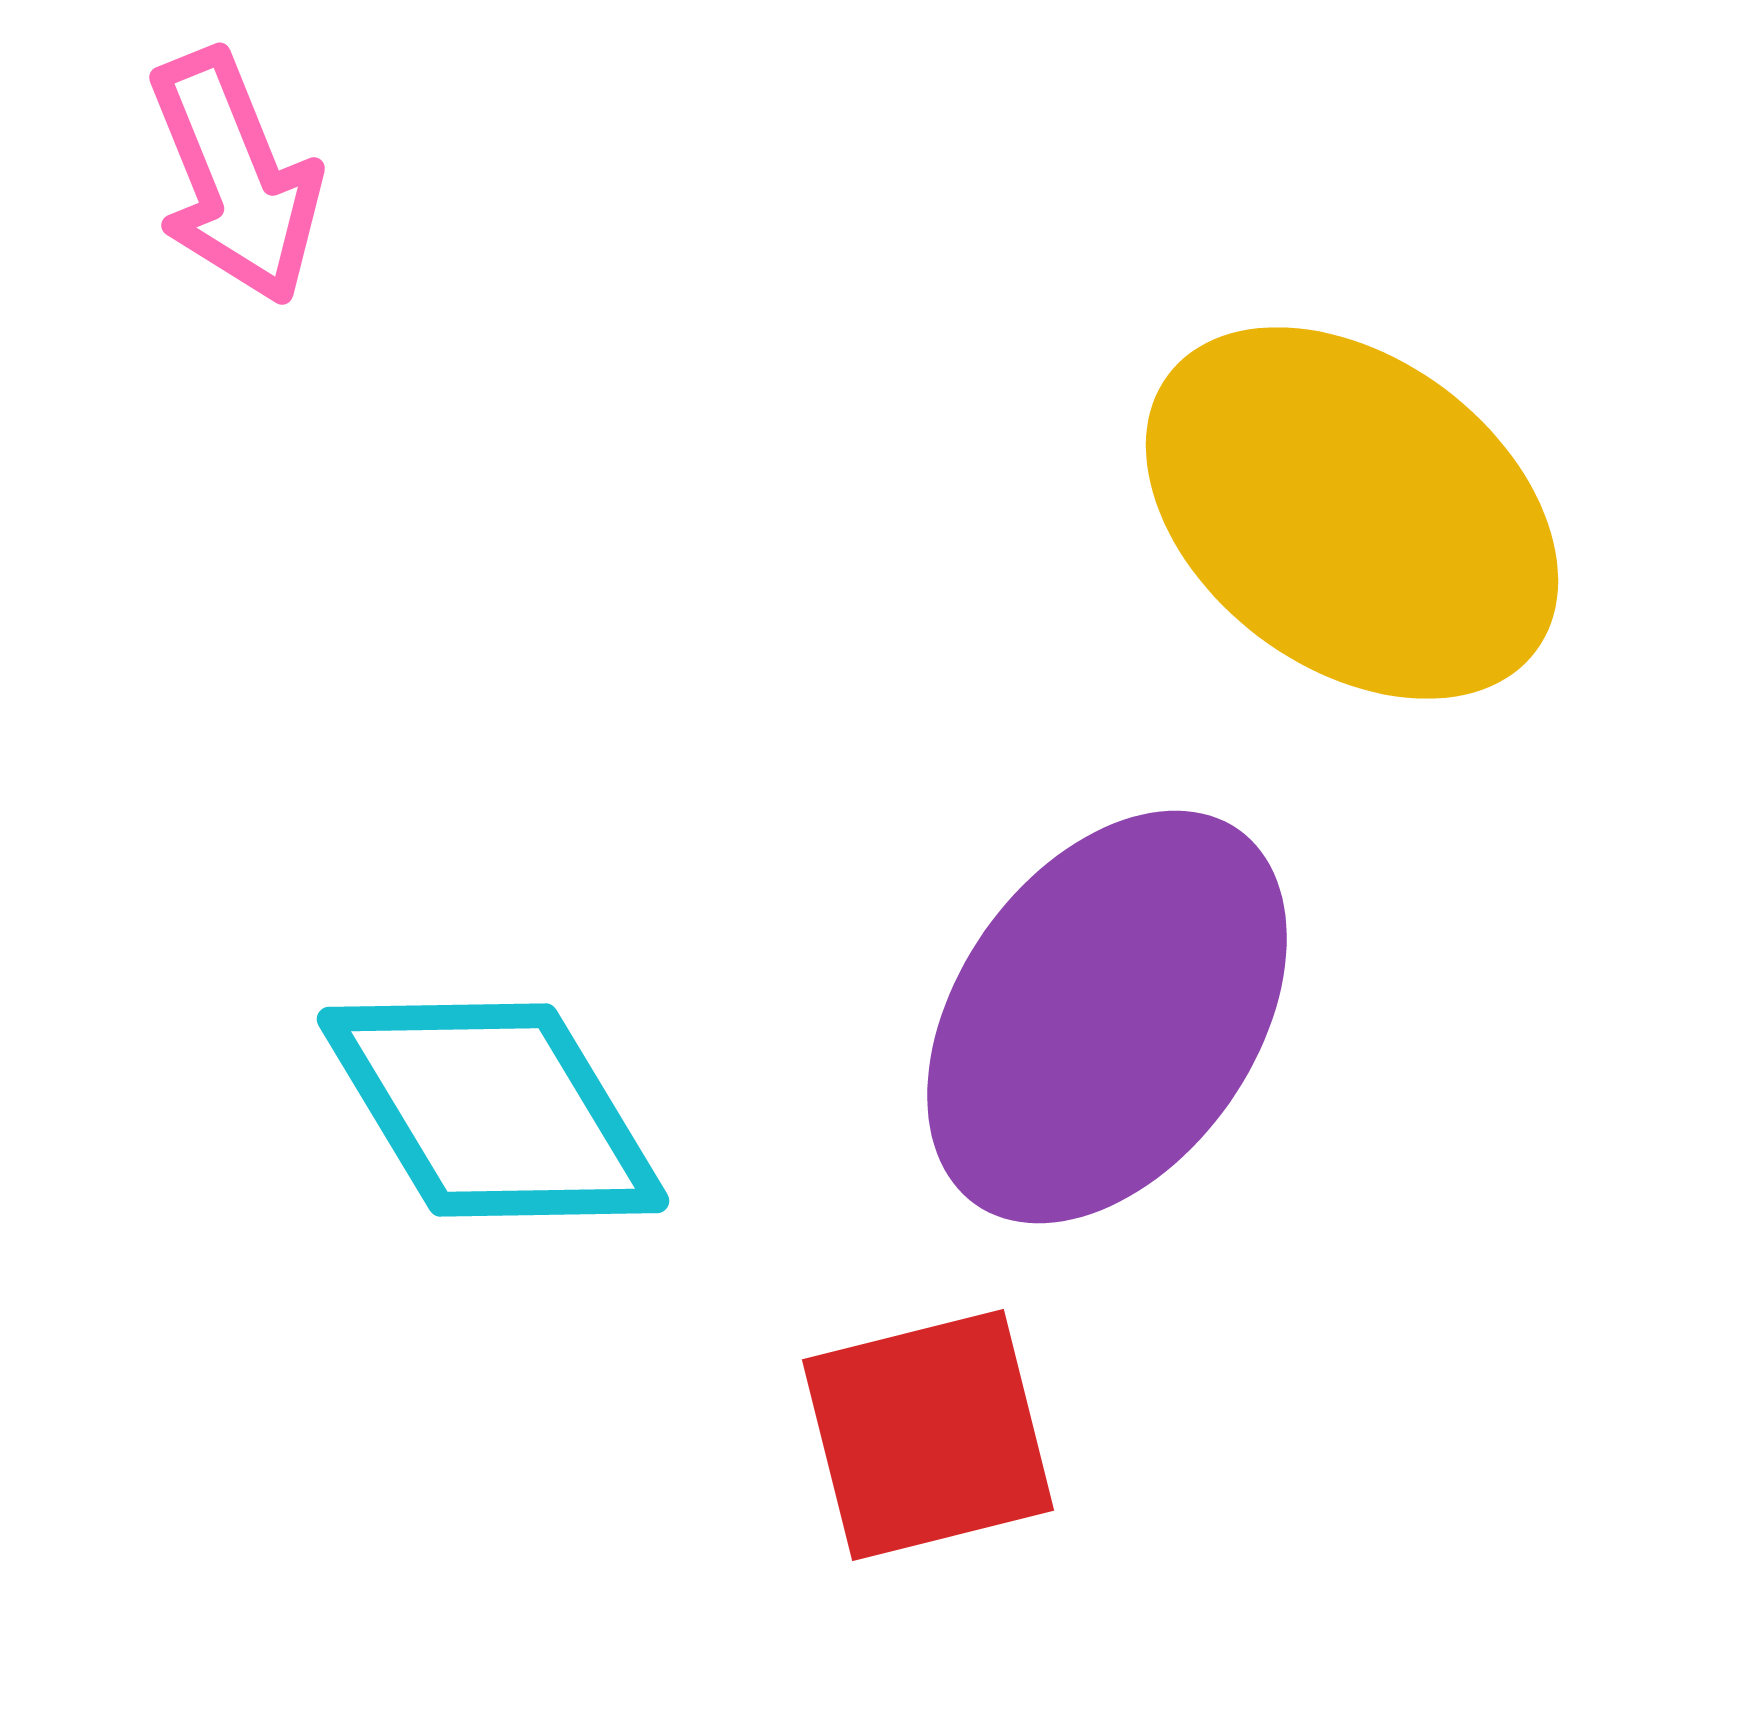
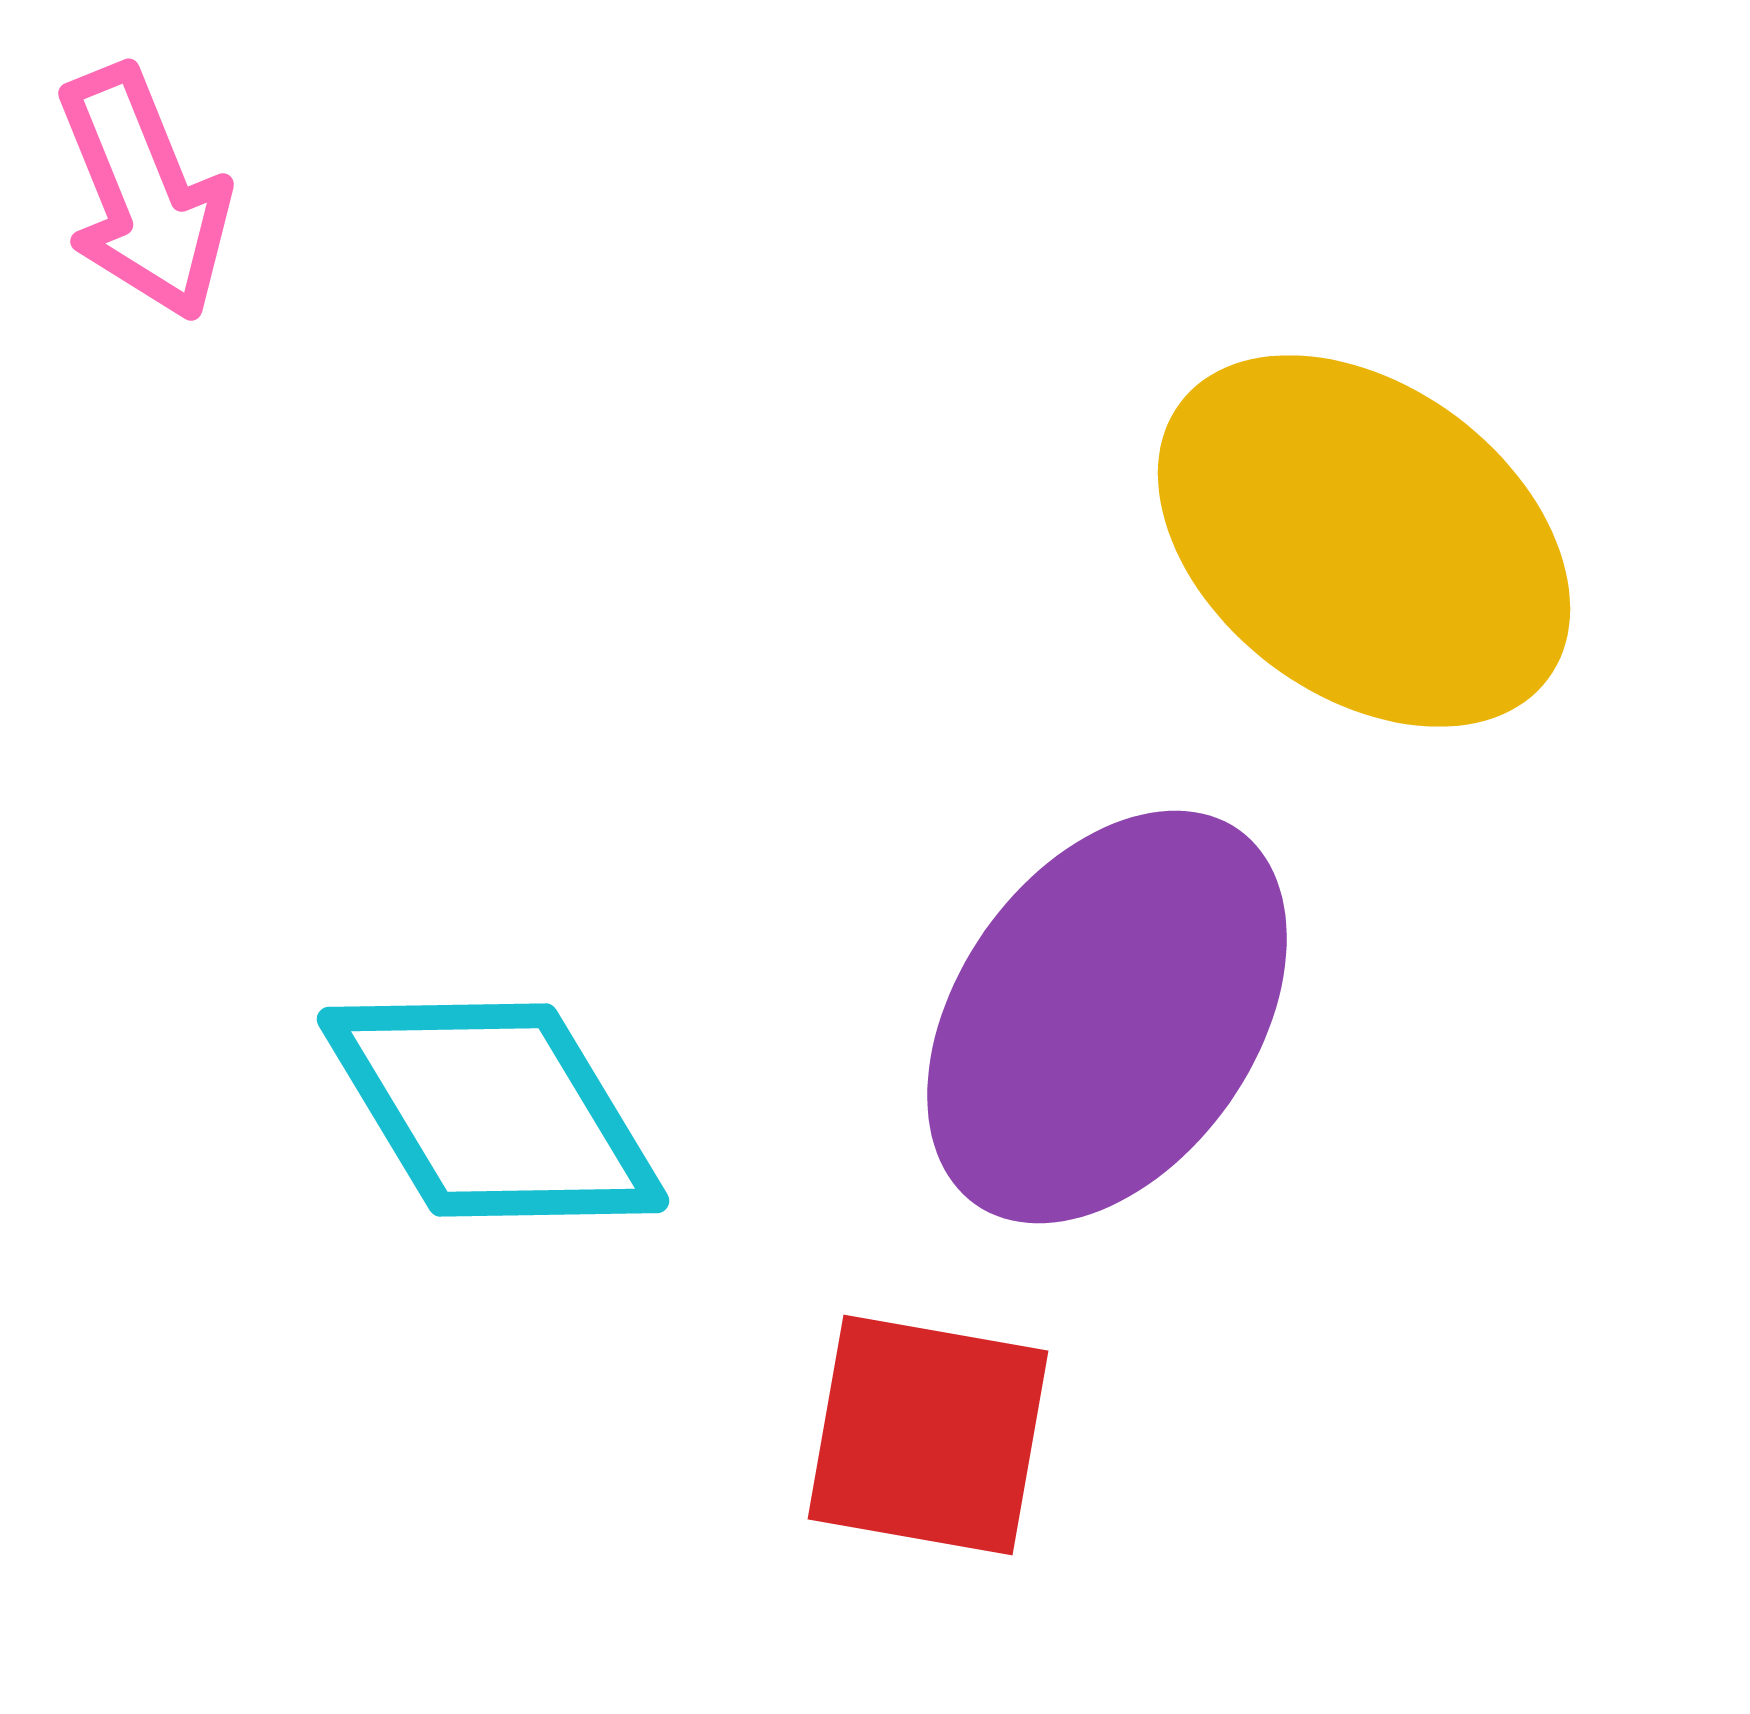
pink arrow: moved 91 px left, 16 px down
yellow ellipse: moved 12 px right, 28 px down
red square: rotated 24 degrees clockwise
